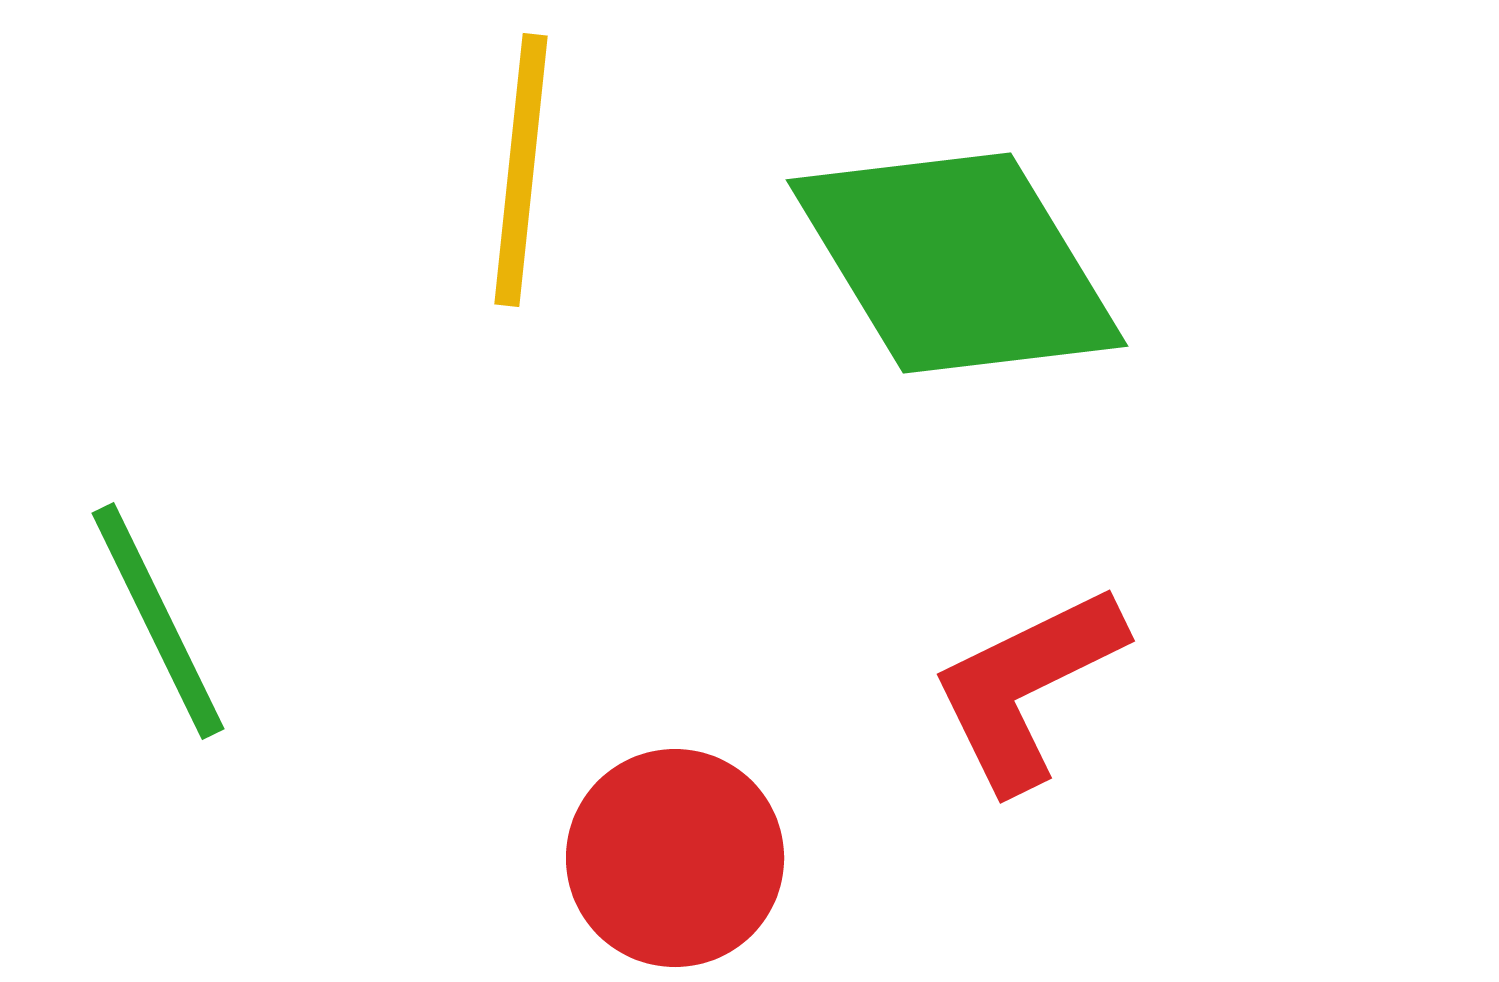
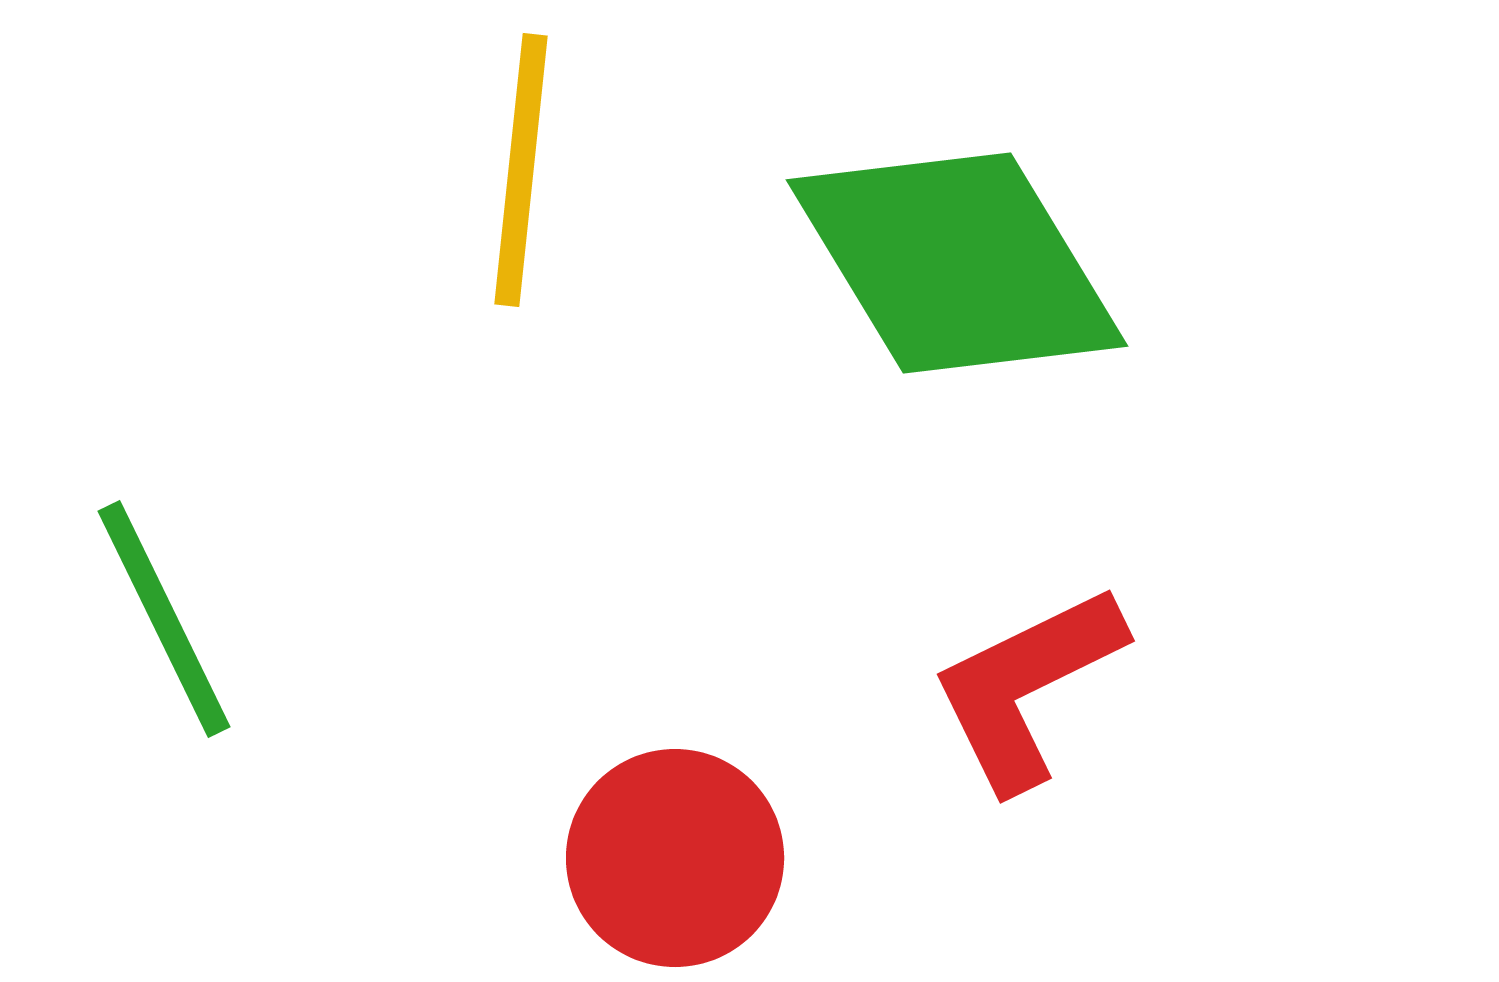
green line: moved 6 px right, 2 px up
